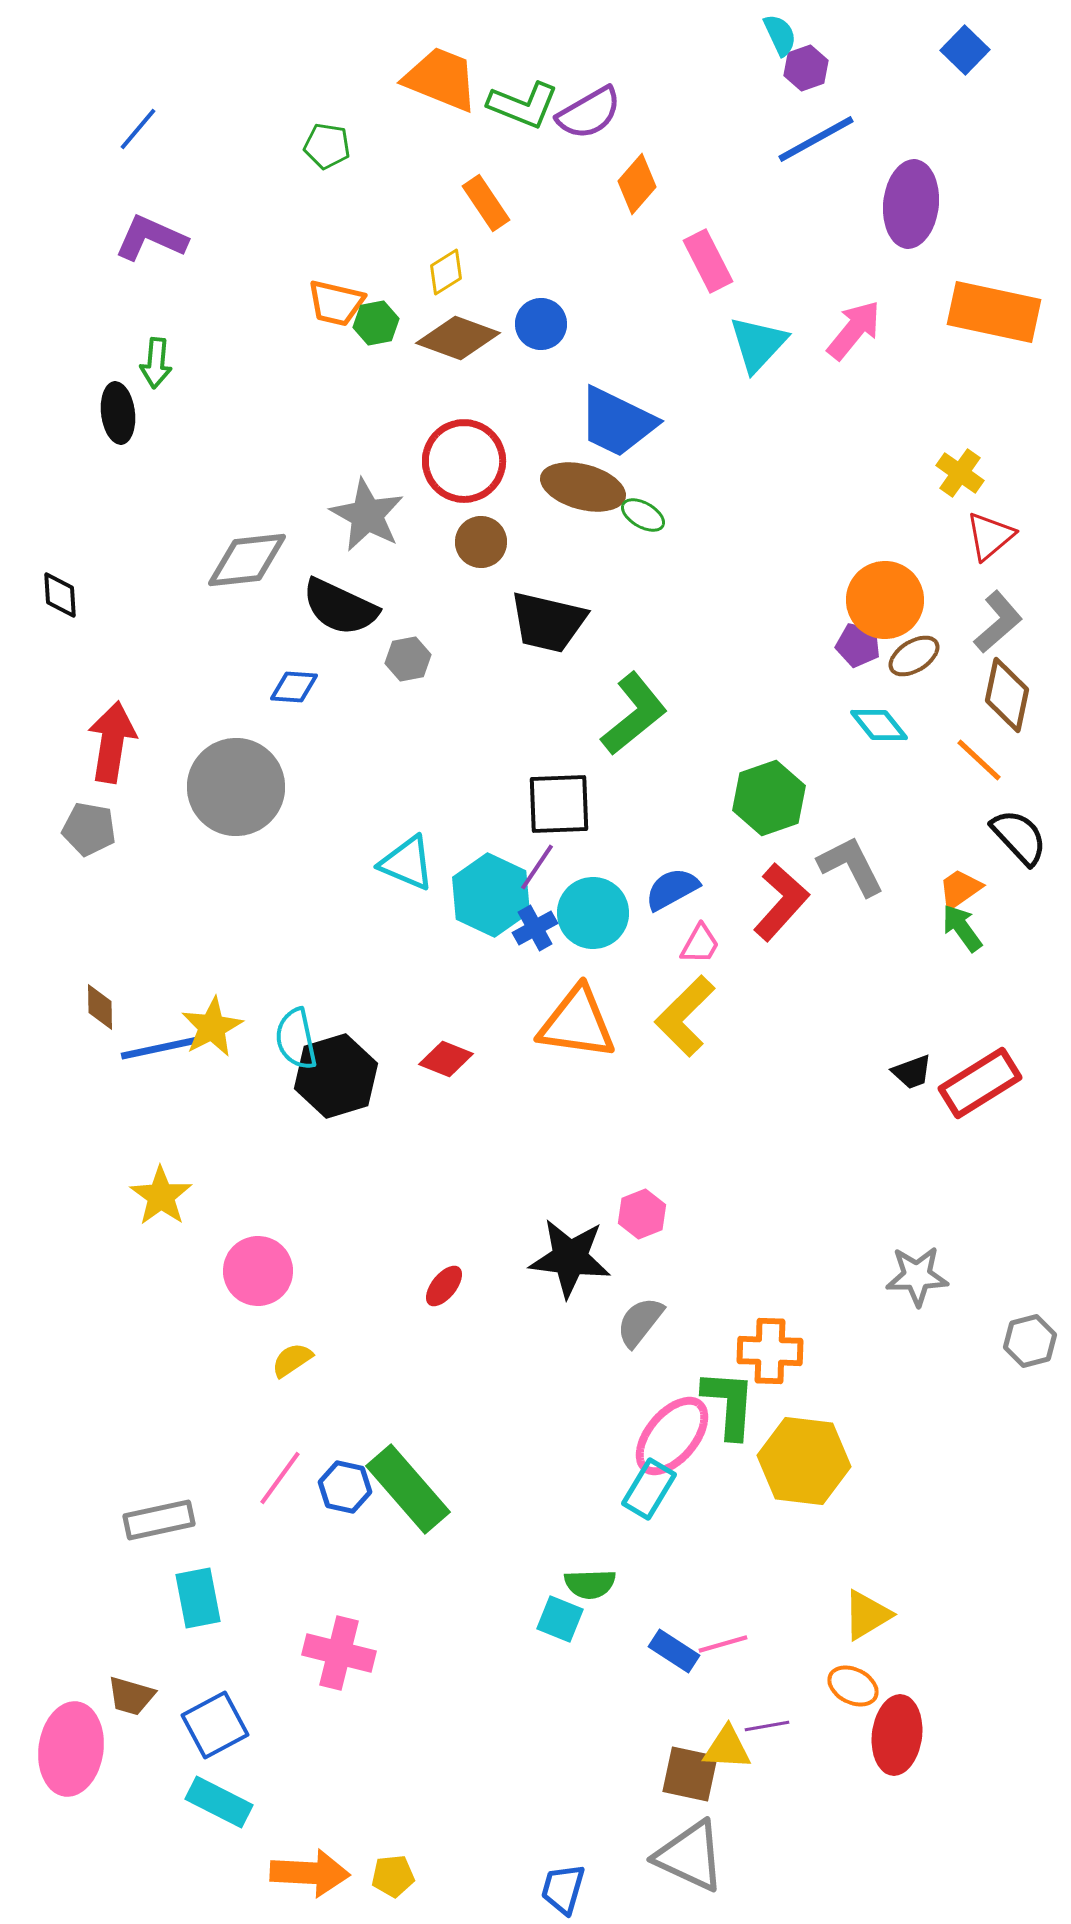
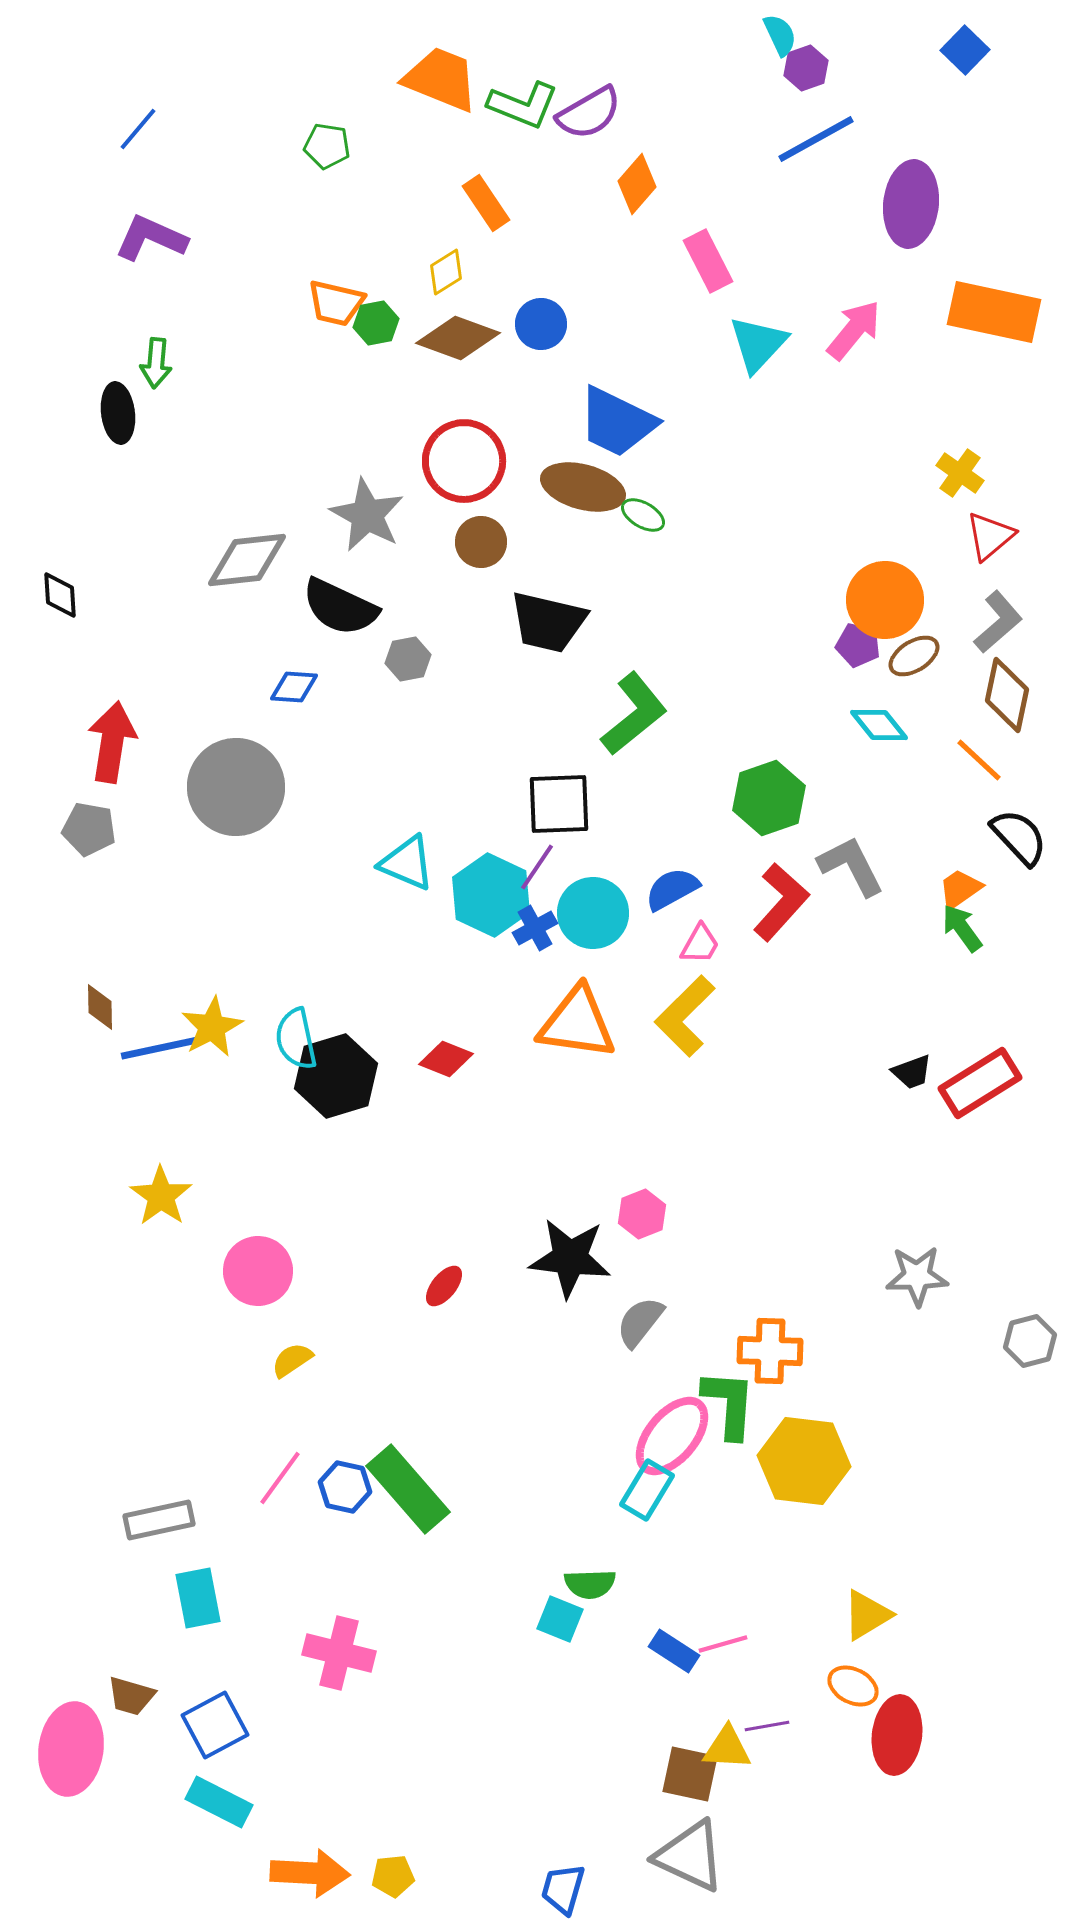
cyan rectangle at (649, 1489): moved 2 px left, 1 px down
